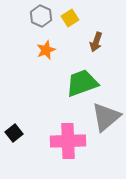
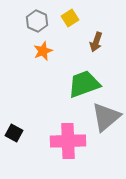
gray hexagon: moved 4 px left, 5 px down
orange star: moved 3 px left, 1 px down
green trapezoid: moved 2 px right, 1 px down
black square: rotated 24 degrees counterclockwise
